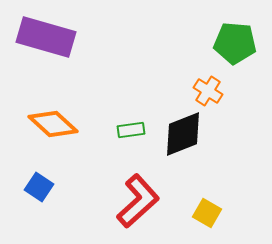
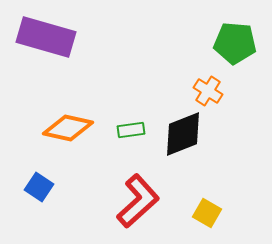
orange diamond: moved 15 px right, 4 px down; rotated 30 degrees counterclockwise
